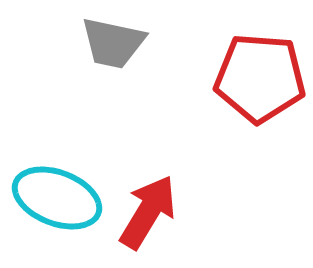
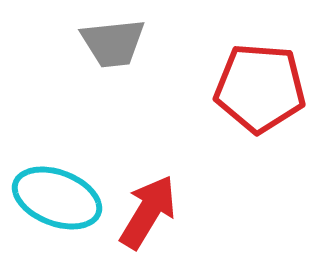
gray trapezoid: rotated 18 degrees counterclockwise
red pentagon: moved 10 px down
